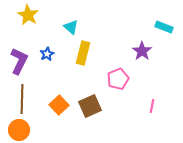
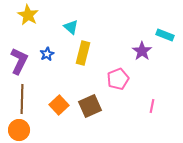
cyan rectangle: moved 1 px right, 8 px down
